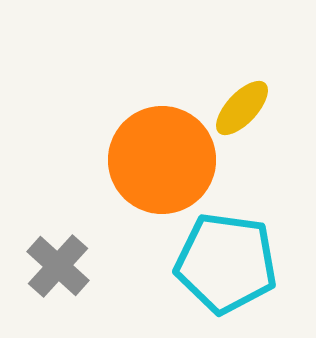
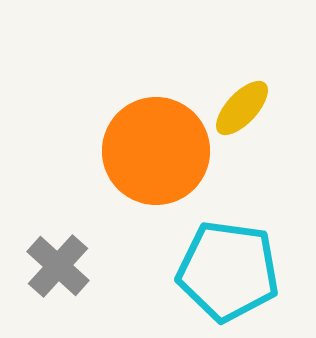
orange circle: moved 6 px left, 9 px up
cyan pentagon: moved 2 px right, 8 px down
